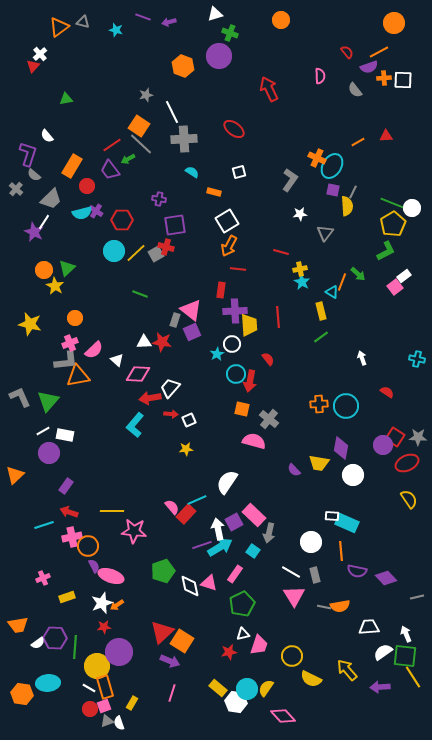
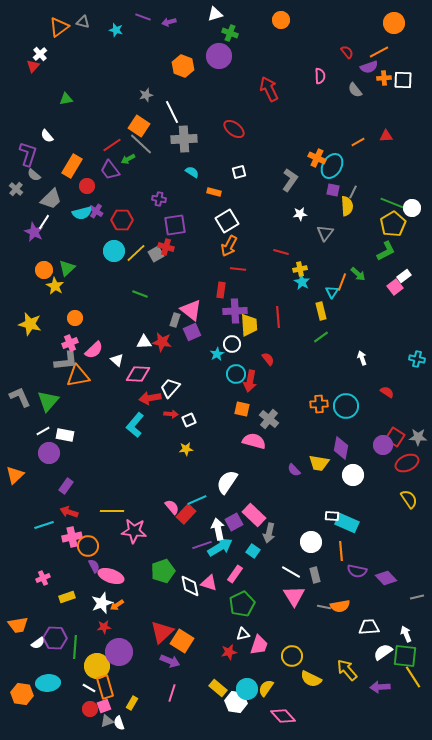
cyan triangle at (332, 292): rotated 32 degrees clockwise
